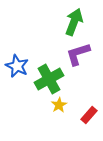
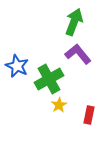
purple L-shape: rotated 68 degrees clockwise
red rectangle: rotated 30 degrees counterclockwise
